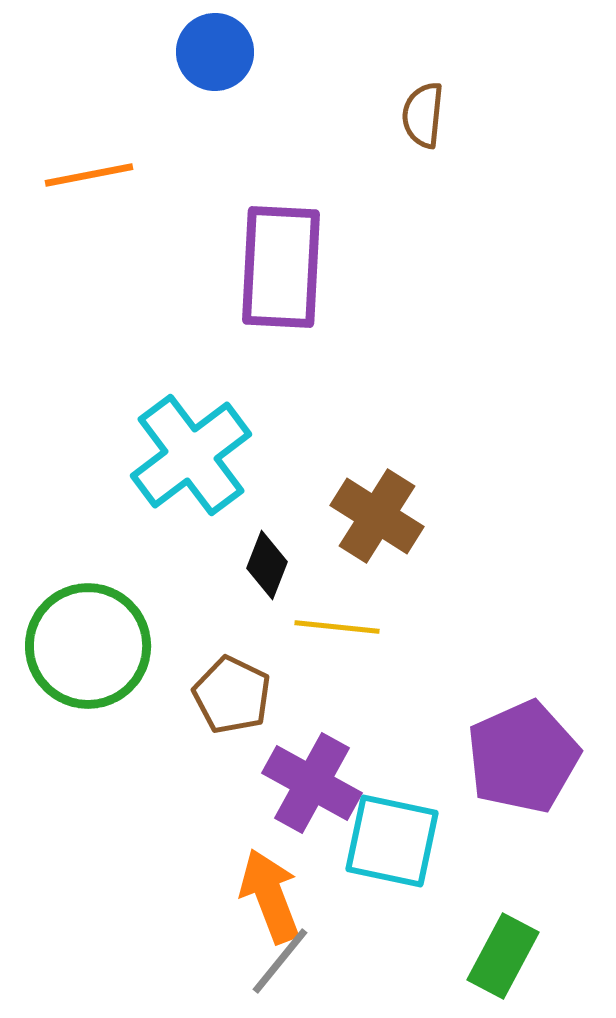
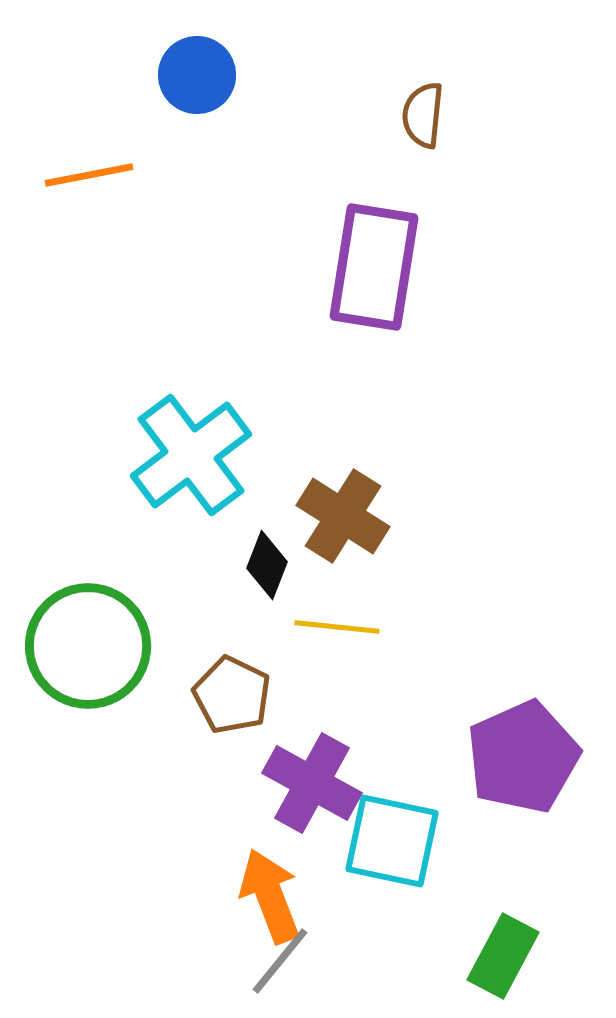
blue circle: moved 18 px left, 23 px down
purple rectangle: moved 93 px right; rotated 6 degrees clockwise
brown cross: moved 34 px left
